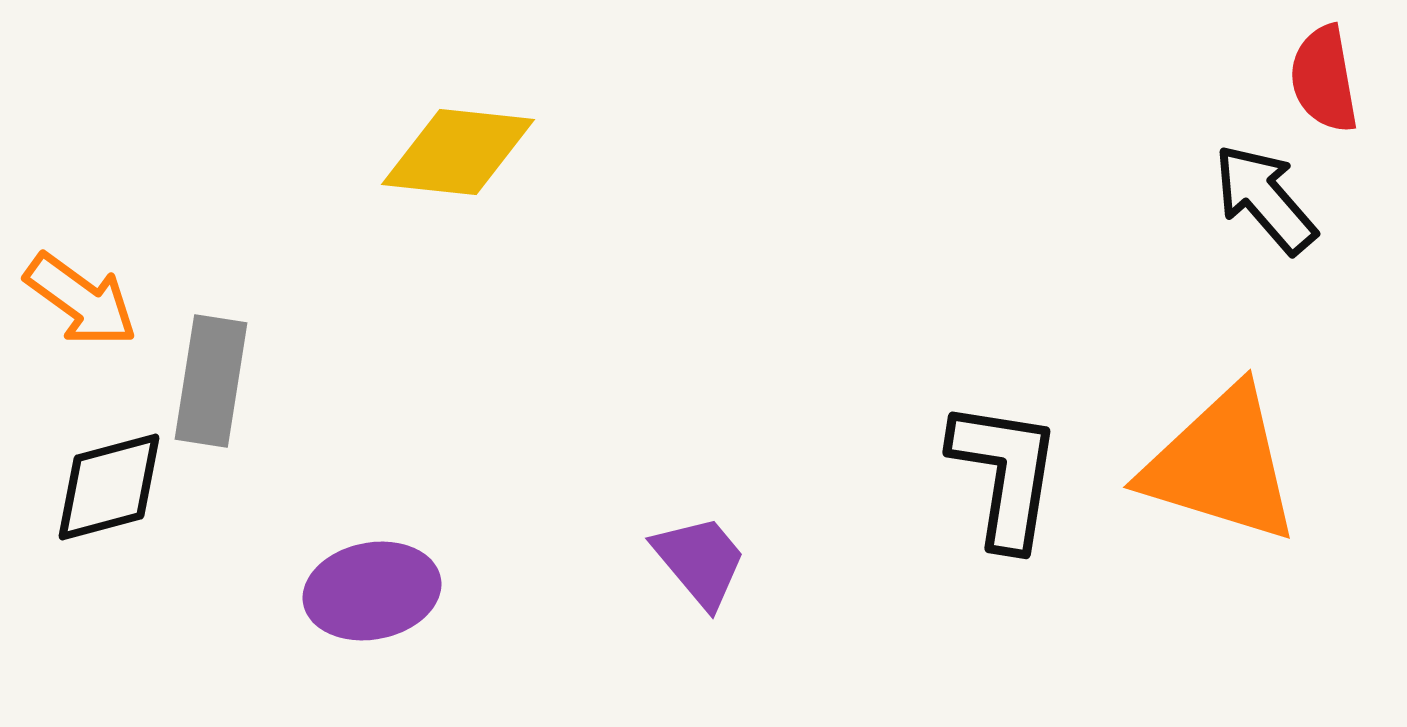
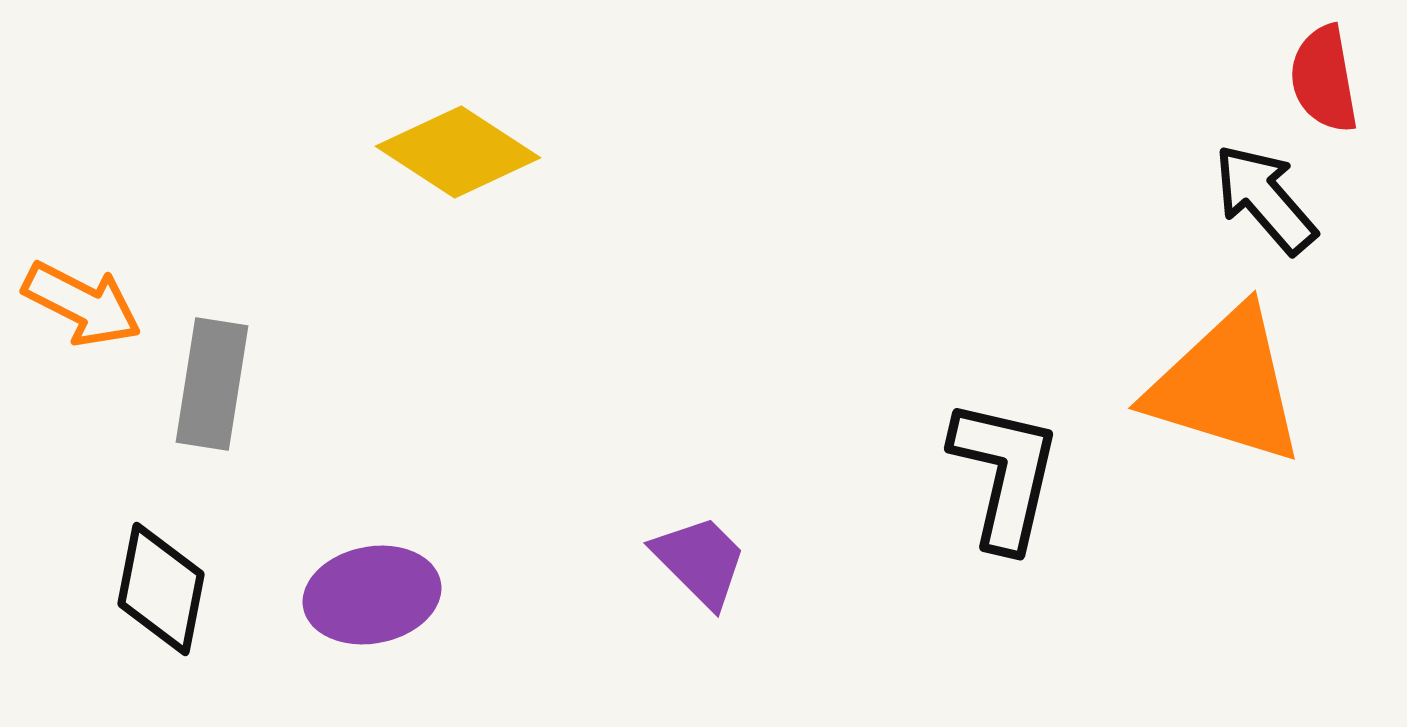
yellow diamond: rotated 27 degrees clockwise
orange arrow: moved 1 px right, 4 px down; rotated 9 degrees counterclockwise
gray rectangle: moved 1 px right, 3 px down
orange triangle: moved 5 px right, 79 px up
black L-shape: rotated 4 degrees clockwise
black diamond: moved 52 px right, 102 px down; rotated 64 degrees counterclockwise
purple trapezoid: rotated 5 degrees counterclockwise
purple ellipse: moved 4 px down
